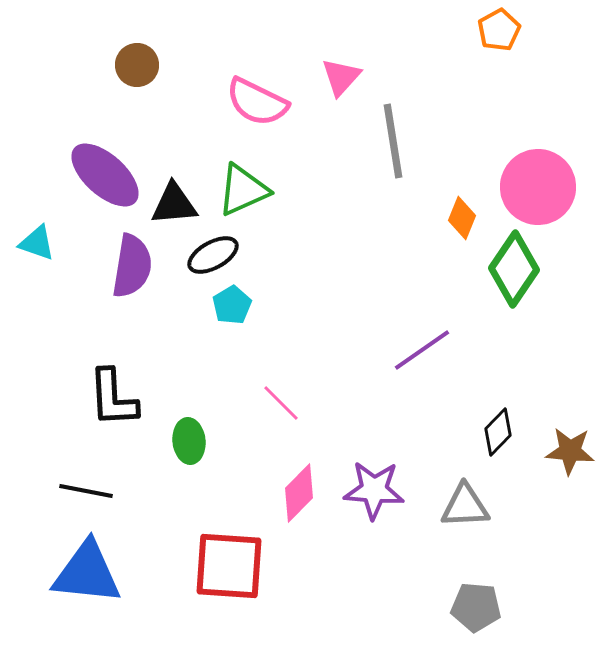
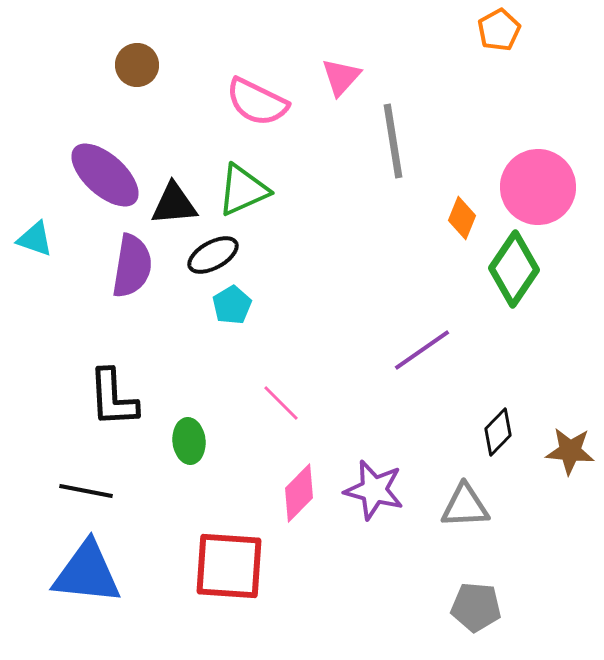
cyan triangle: moved 2 px left, 4 px up
purple star: rotated 10 degrees clockwise
